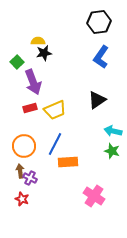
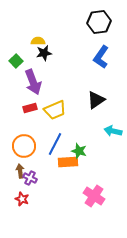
green square: moved 1 px left, 1 px up
black triangle: moved 1 px left
green star: moved 33 px left
